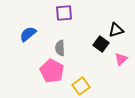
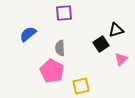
black square: rotated 21 degrees clockwise
yellow square: rotated 24 degrees clockwise
